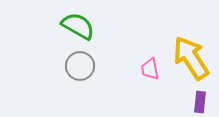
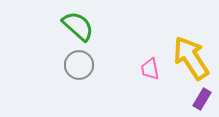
green semicircle: rotated 12 degrees clockwise
gray circle: moved 1 px left, 1 px up
purple rectangle: moved 2 px right, 3 px up; rotated 25 degrees clockwise
